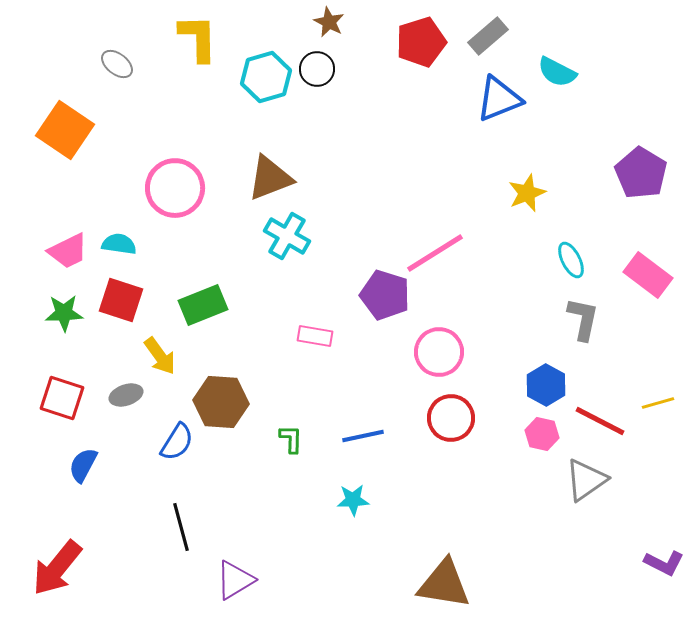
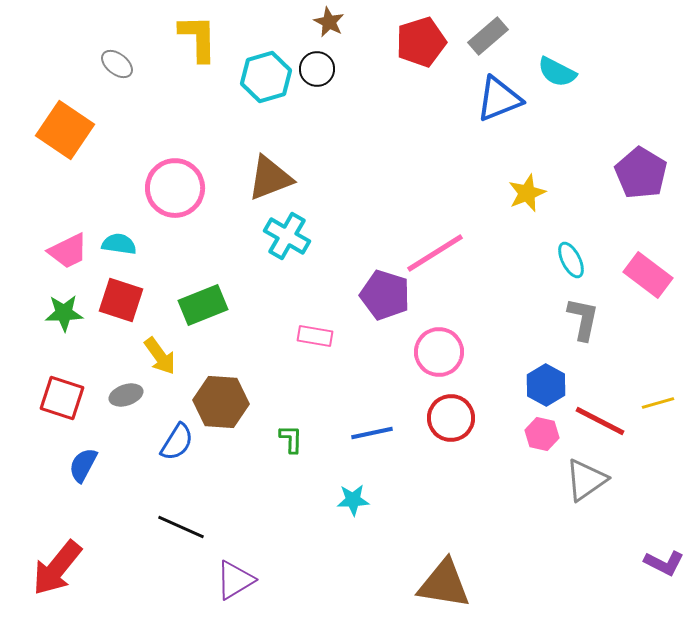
blue line at (363, 436): moved 9 px right, 3 px up
black line at (181, 527): rotated 51 degrees counterclockwise
